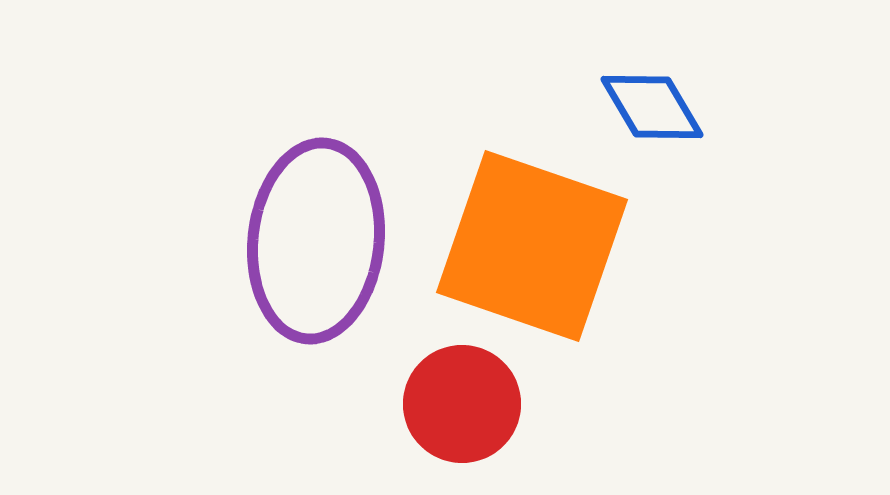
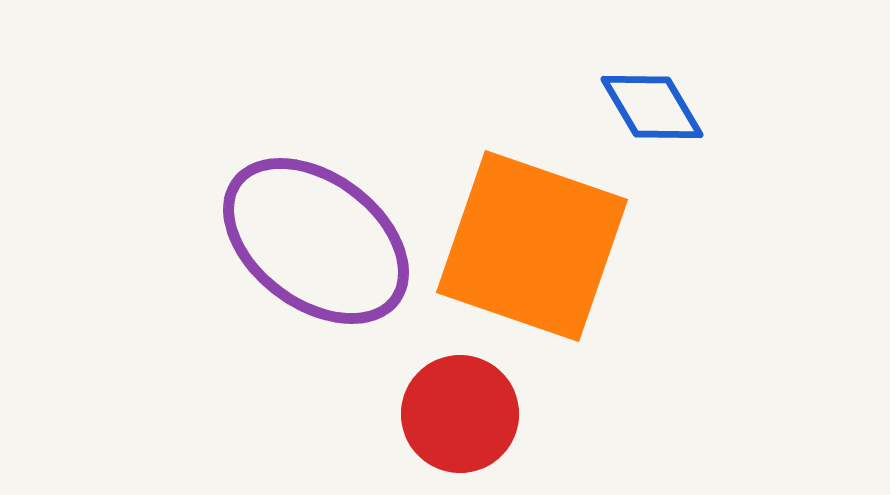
purple ellipse: rotated 59 degrees counterclockwise
red circle: moved 2 px left, 10 px down
